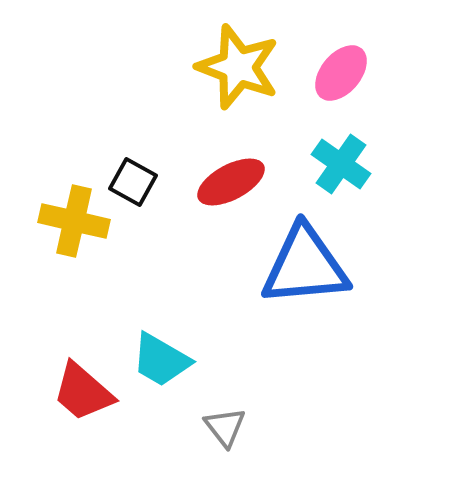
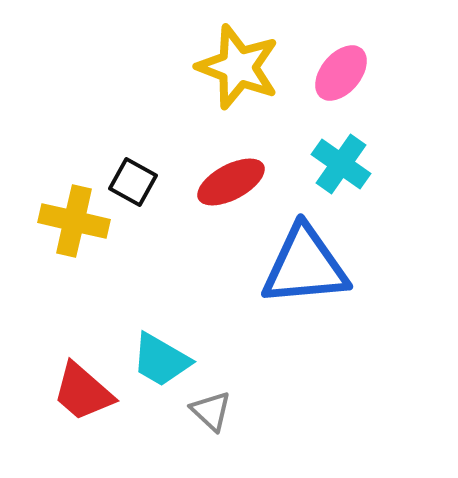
gray triangle: moved 14 px left, 16 px up; rotated 9 degrees counterclockwise
